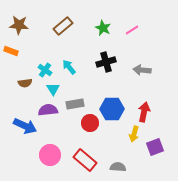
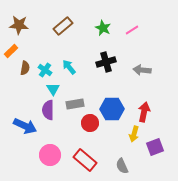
orange rectangle: rotated 64 degrees counterclockwise
brown semicircle: moved 15 px up; rotated 72 degrees counterclockwise
purple semicircle: rotated 84 degrees counterclockwise
gray semicircle: moved 4 px right, 1 px up; rotated 119 degrees counterclockwise
